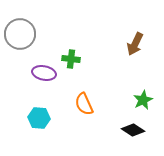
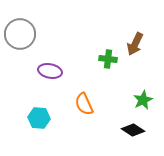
green cross: moved 37 px right
purple ellipse: moved 6 px right, 2 px up
